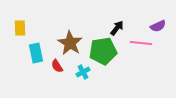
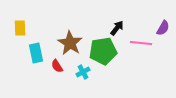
purple semicircle: moved 5 px right, 2 px down; rotated 35 degrees counterclockwise
